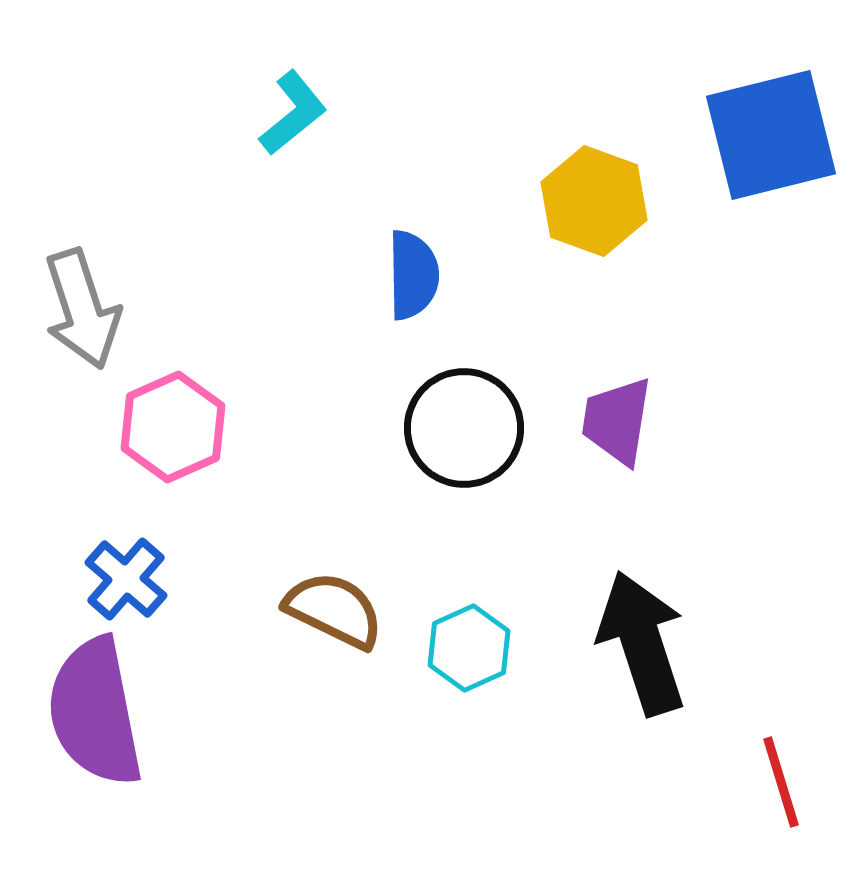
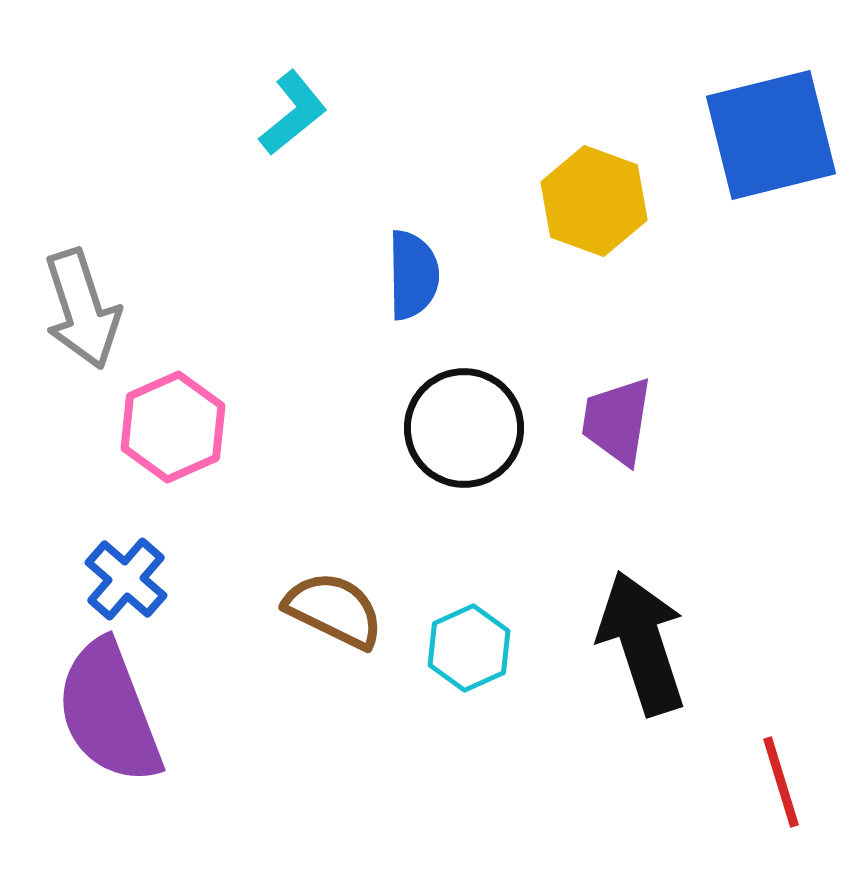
purple semicircle: moved 14 px right; rotated 10 degrees counterclockwise
